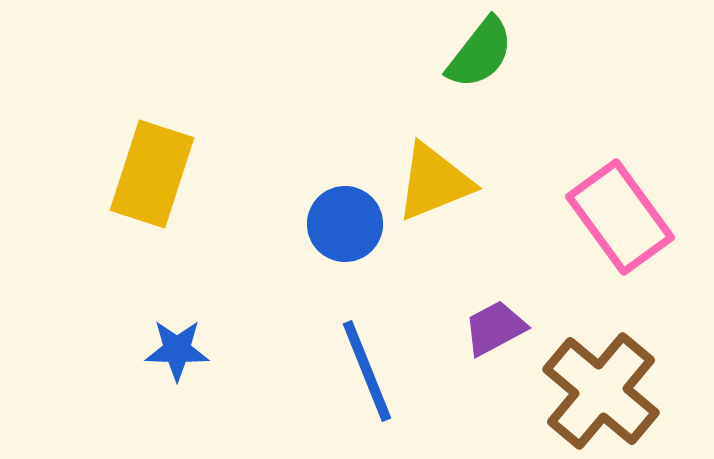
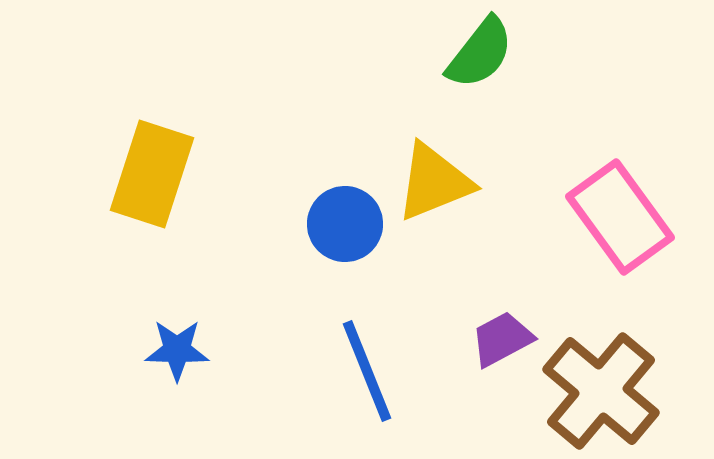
purple trapezoid: moved 7 px right, 11 px down
